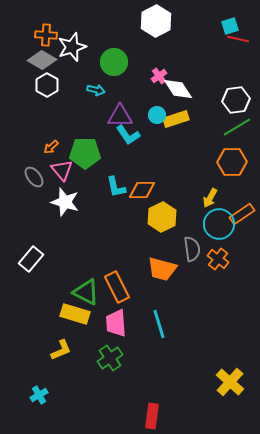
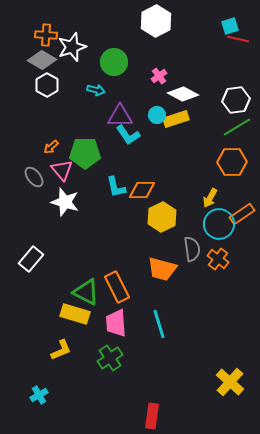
white diamond at (178, 89): moved 5 px right, 5 px down; rotated 28 degrees counterclockwise
